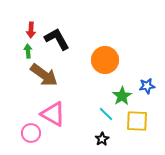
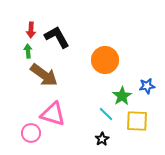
black L-shape: moved 2 px up
pink triangle: rotated 12 degrees counterclockwise
